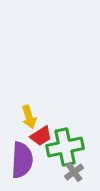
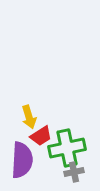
green cross: moved 2 px right, 1 px down
gray cross: rotated 24 degrees clockwise
